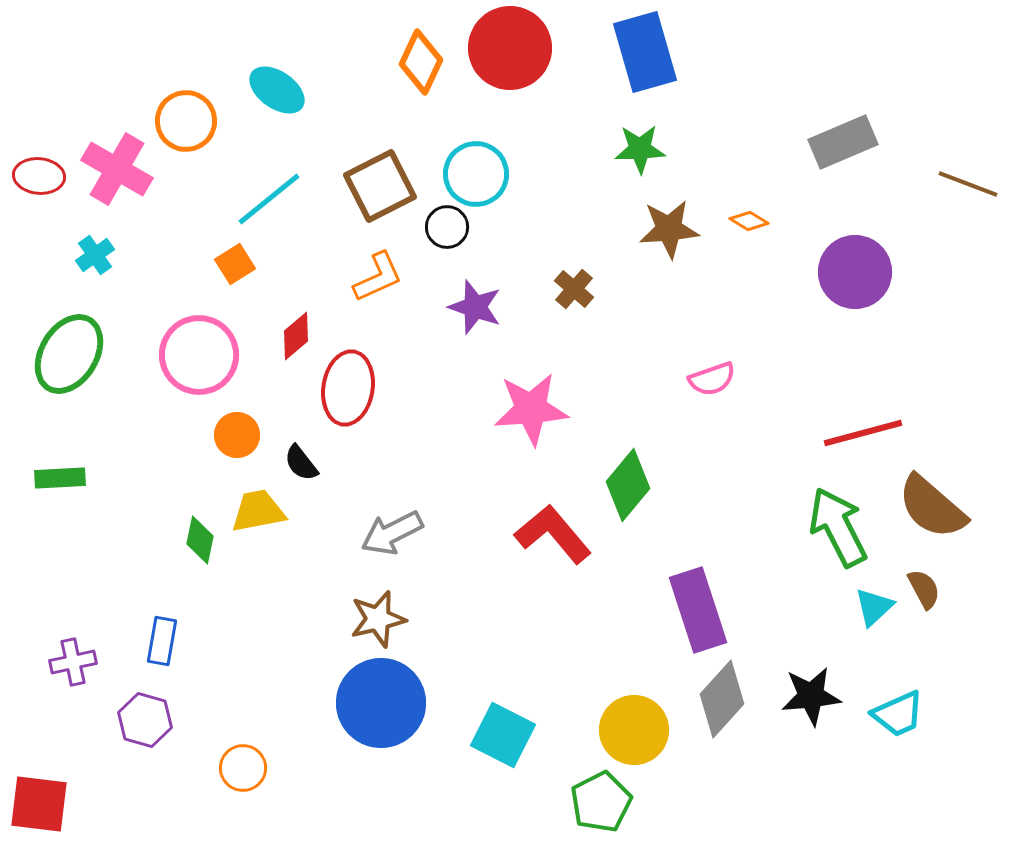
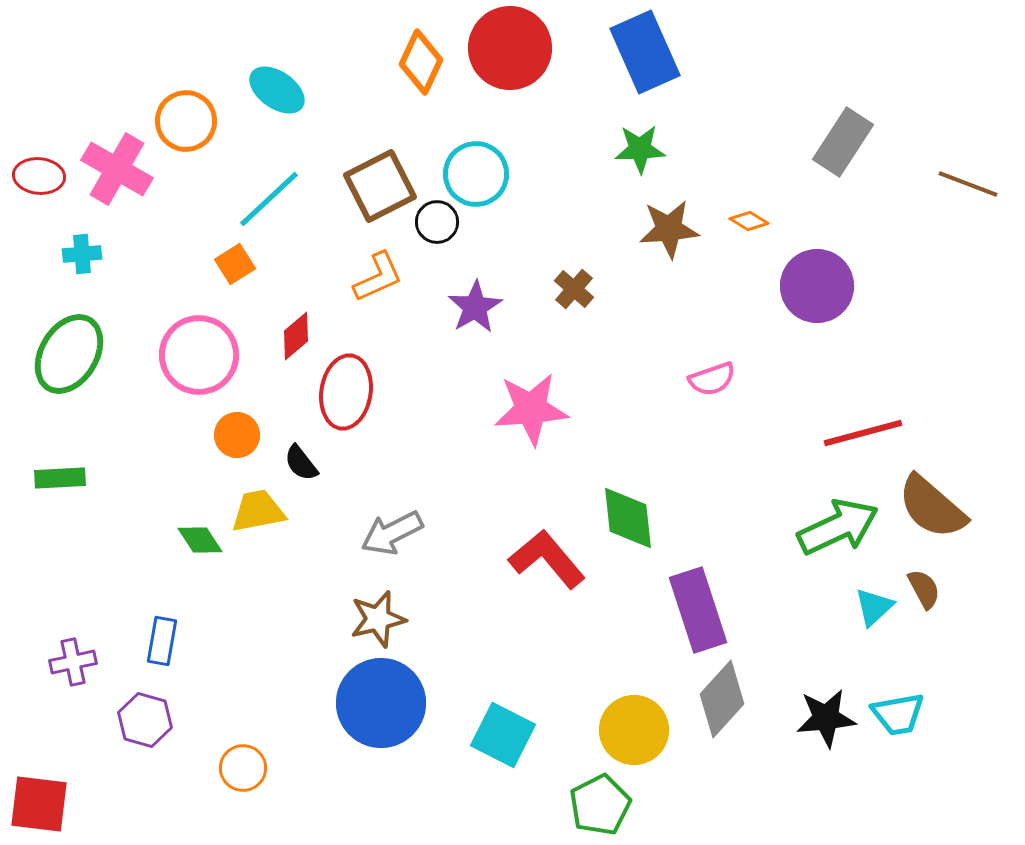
blue rectangle at (645, 52): rotated 8 degrees counterclockwise
gray rectangle at (843, 142): rotated 34 degrees counterclockwise
cyan line at (269, 199): rotated 4 degrees counterclockwise
black circle at (447, 227): moved 10 px left, 5 px up
cyan cross at (95, 255): moved 13 px left, 1 px up; rotated 30 degrees clockwise
purple circle at (855, 272): moved 38 px left, 14 px down
purple star at (475, 307): rotated 22 degrees clockwise
red ellipse at (348, 388): moved 2 px left, 4 px down
green diamond at (628, 485): moved 33 px down; rotated 46 degrees counterclockwise
green arrow at (838, 527): rotated 92 degrees clockwise
red L-shape at (553, 534): moved 6 px left, 25 px down
green diamond at (200, 540): rotated 45 degrees counterclockwise
black star at (811, 696): moved 15 px right, 22 px down
cyan trapezoid at (898, 714): rotated 14 degrees clockwise
green pentagon at (601, 802): moved 1 px left, 3 px down
